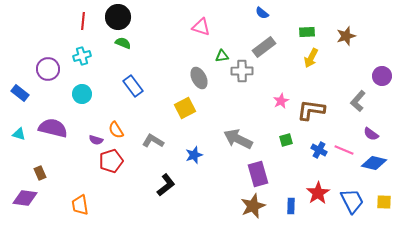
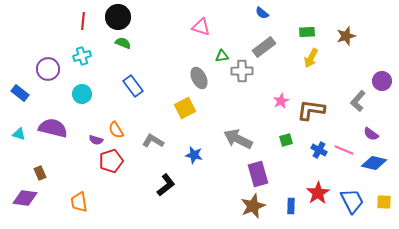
purple circle at (382, 76): moved 5 px down
blue star at (194, 155): rotated 30 degrees clockwise
orange trapezoid at (80, 205): moved 1 px left, 3 px up
